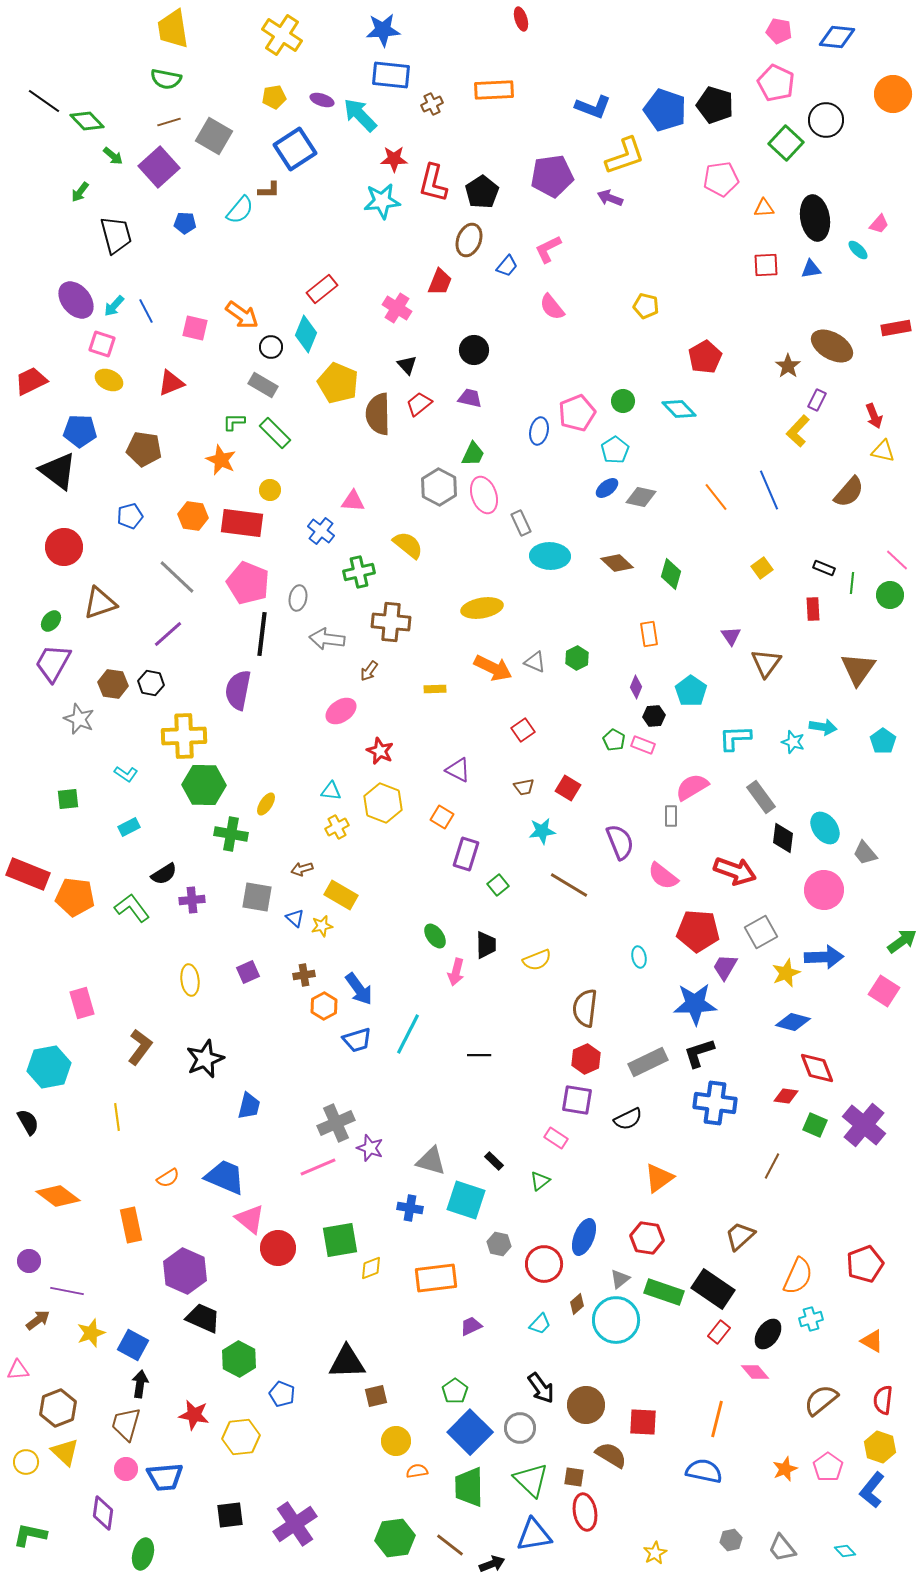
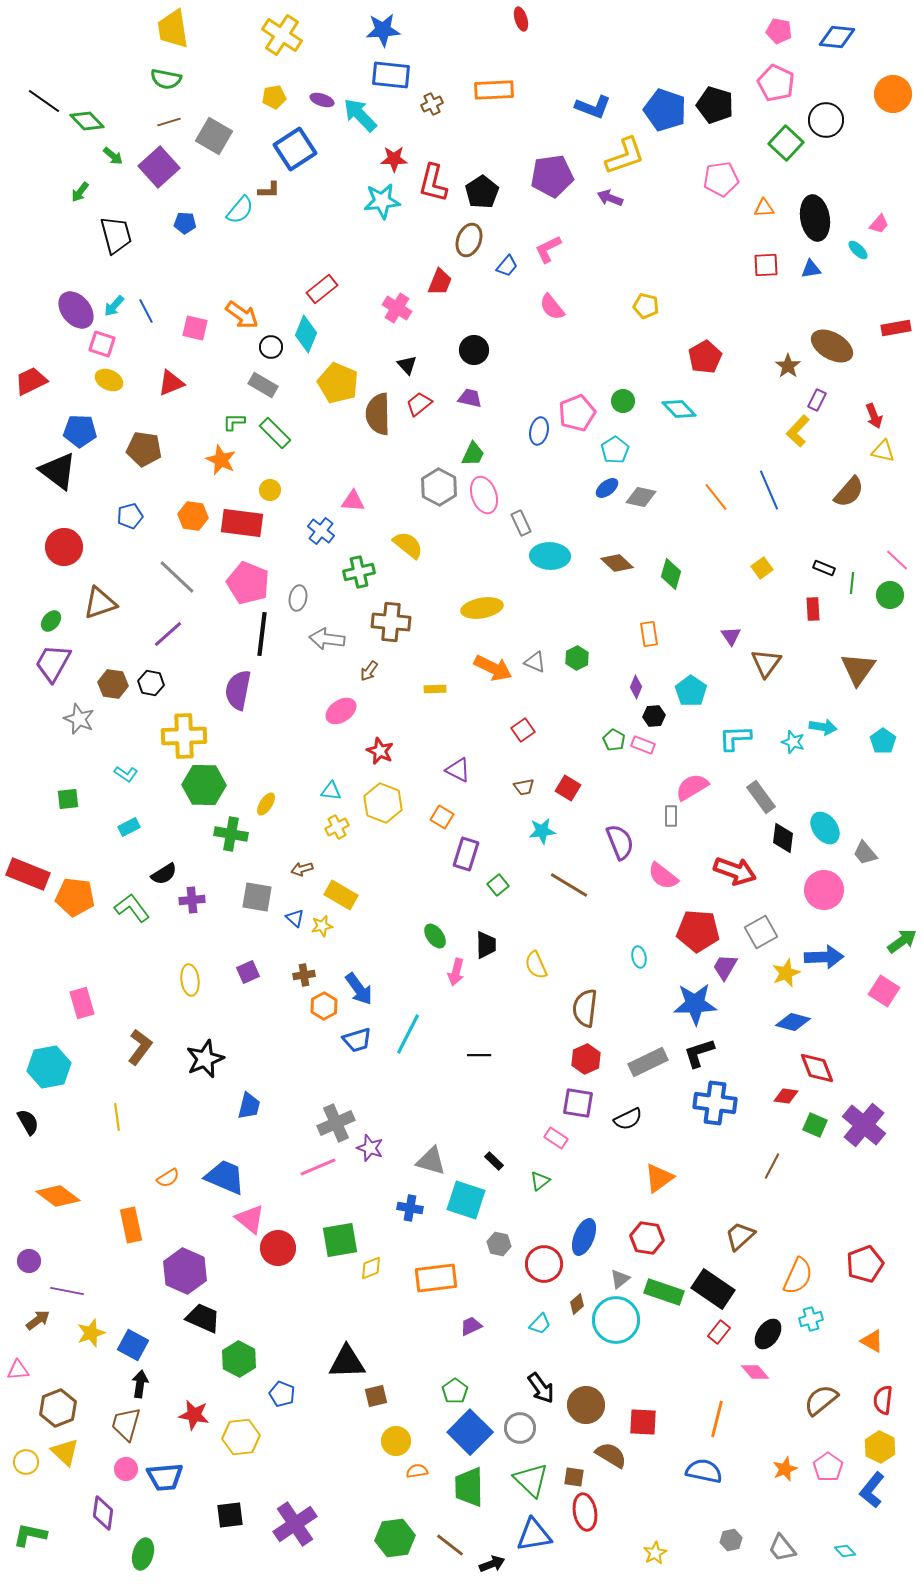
purple ellipse at (76, 300): moved 10 px down
yellow semicircle at (537, 960): moved 1 px left, 5 px down; rotated 88 degrees clockwise
purple square at (577, 1100): moved 1 px right, 3 px down
yellow hexagon at (880, 1447): rotated 8 degrees clockwise
